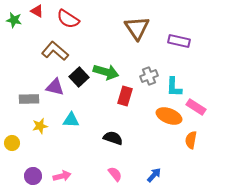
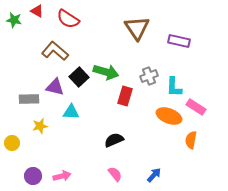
cyan triangle: moved 8 px up
black semicircle: moved 1 px right, 2 px down; rotated 42 degrees counterclockwise
